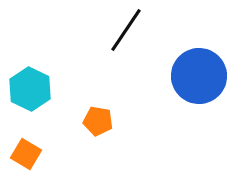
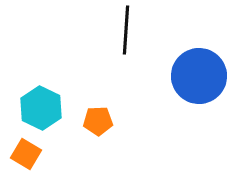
black line: rotated 30 degrees counterclockwise
cyan hexagon: moved 11 px right, 19 px down
orange pentagon: rotated 12 degrees counterclockwise
